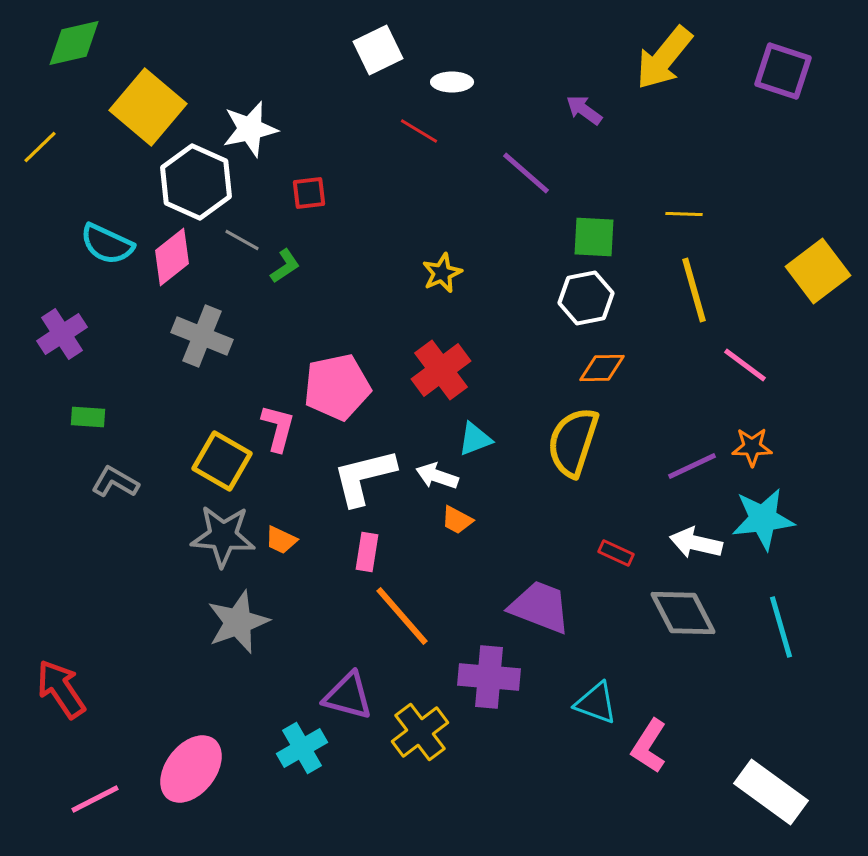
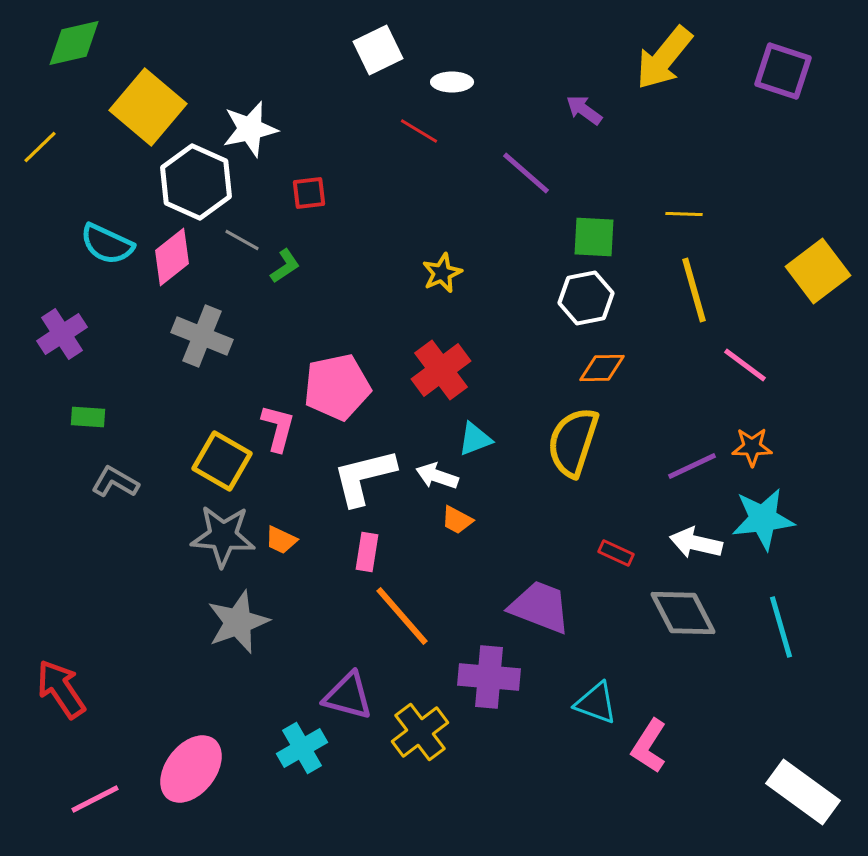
white rectangle at (771, 792): moved 32 px right
